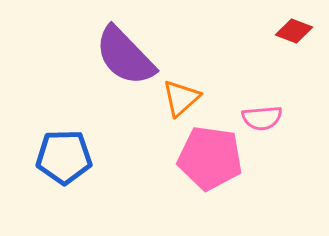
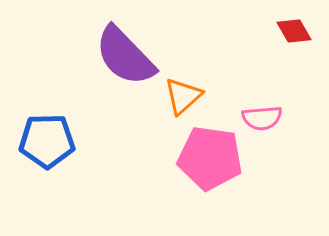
red diamond: rotated 39 degrees clockwise
orange triangle: moved 2 px right, 2 px up
blue pentagon: moved 17 px left, 16 px up
